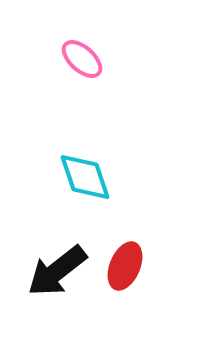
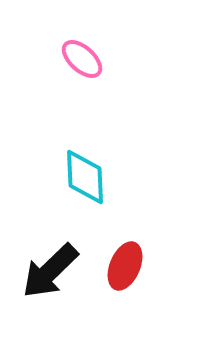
cyan diamond: rotated 16 degrees clockwise
black arrow: moved 7 px left; rotated 6 degrees counterclockwise
